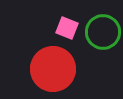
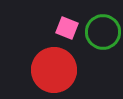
red circle: moved 1 px right, 1 px down
